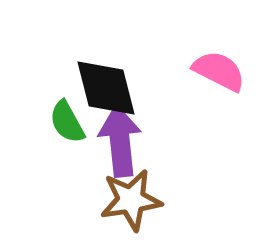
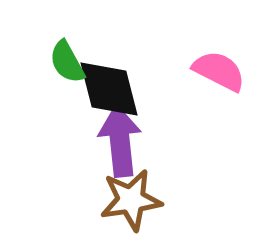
black diamond: moved 3 px right, 1 px down
green semicircle: moved 60 px up
